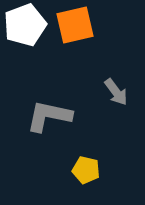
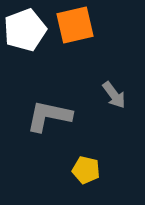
white pentagon: moved 5 px down
gray arrow: moved 2 px left, 3 px down
